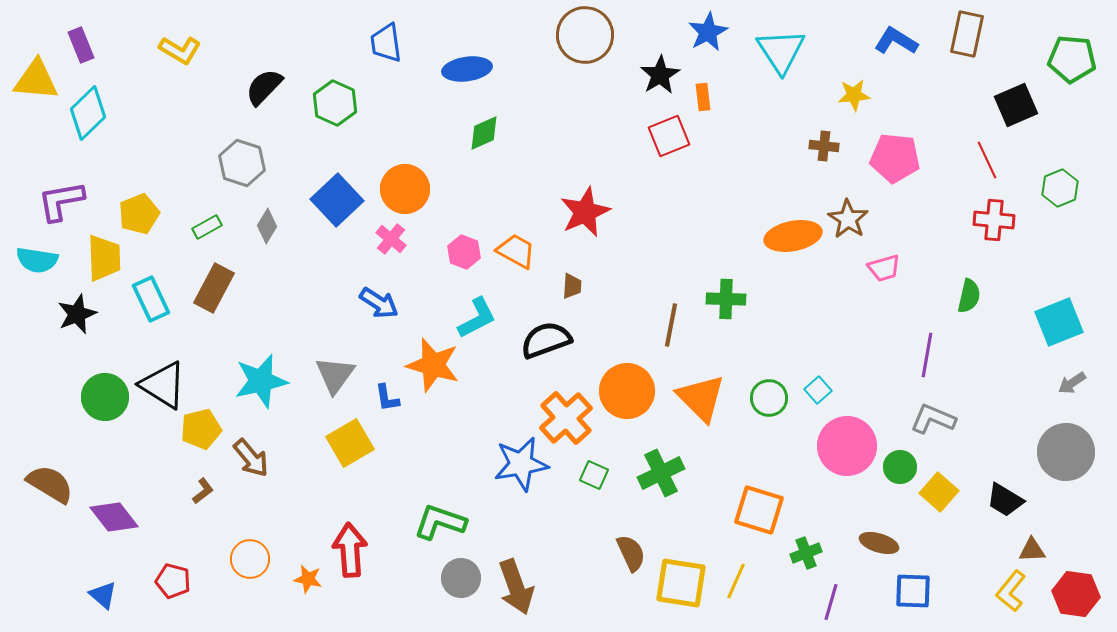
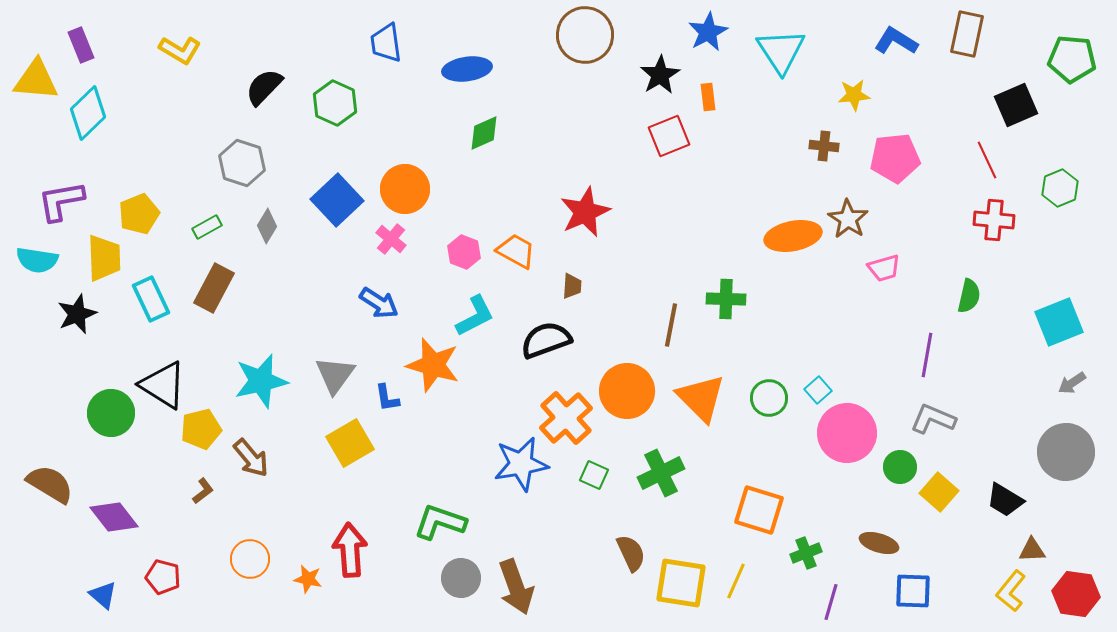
orange rectangle at (703, 97): moved 5 px right
pink pentagon at (895, 158): rotated 12 degrees counterclockwise
cyan L-shape at (477, 318): moved 2 px left, 2 px up
green circle at (105, 397): moved 6 px right, 16 px down
pink circle at (847, 446): moved 13 px up
red pentagon at (173, 581): moved 10 px left, 4 px up
